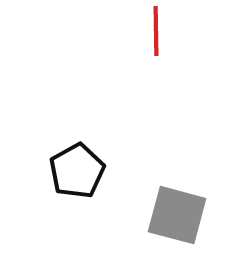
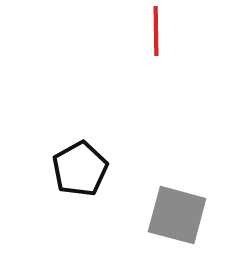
black pentagon: moved 3 px right, 2 px up
